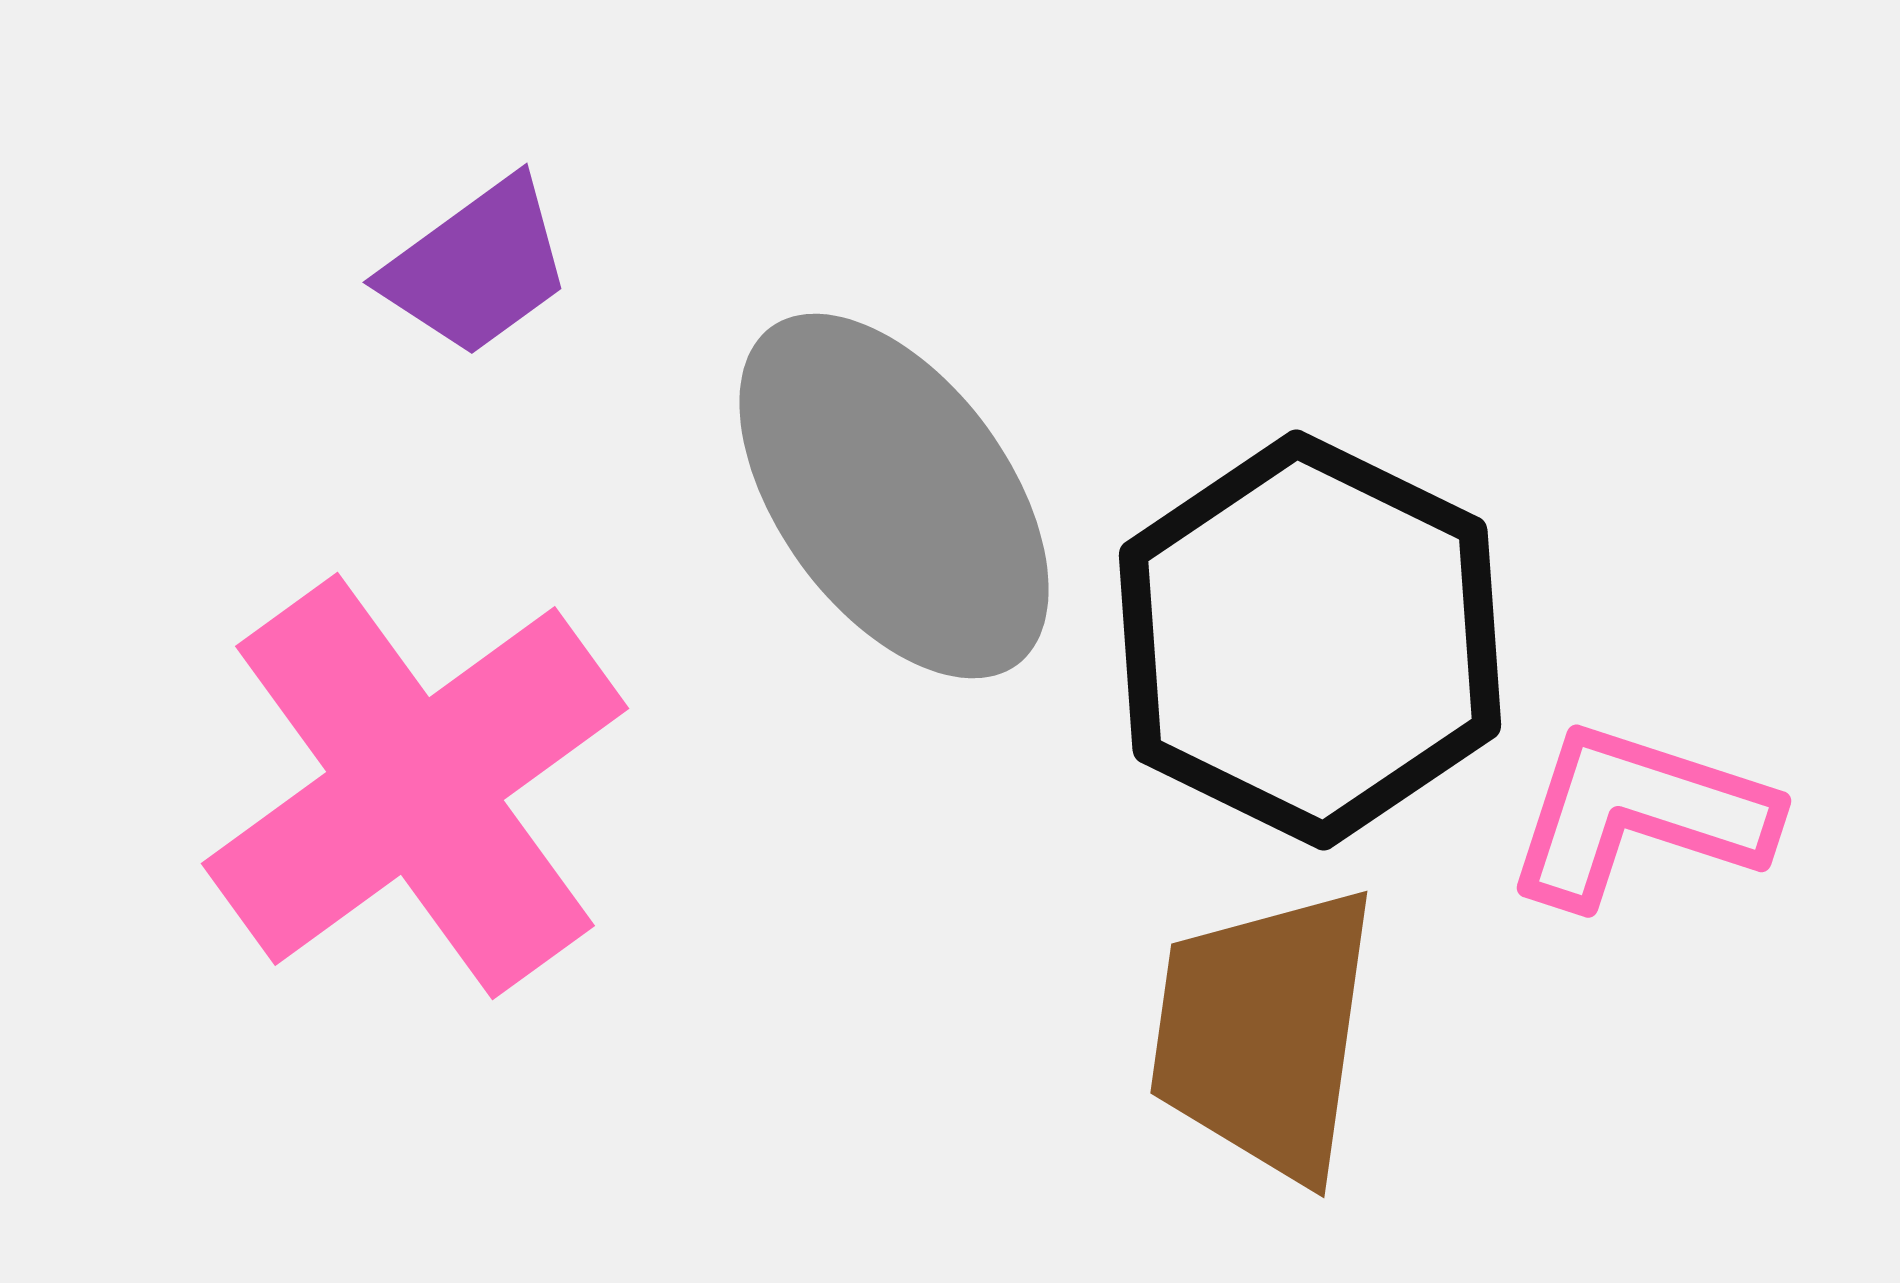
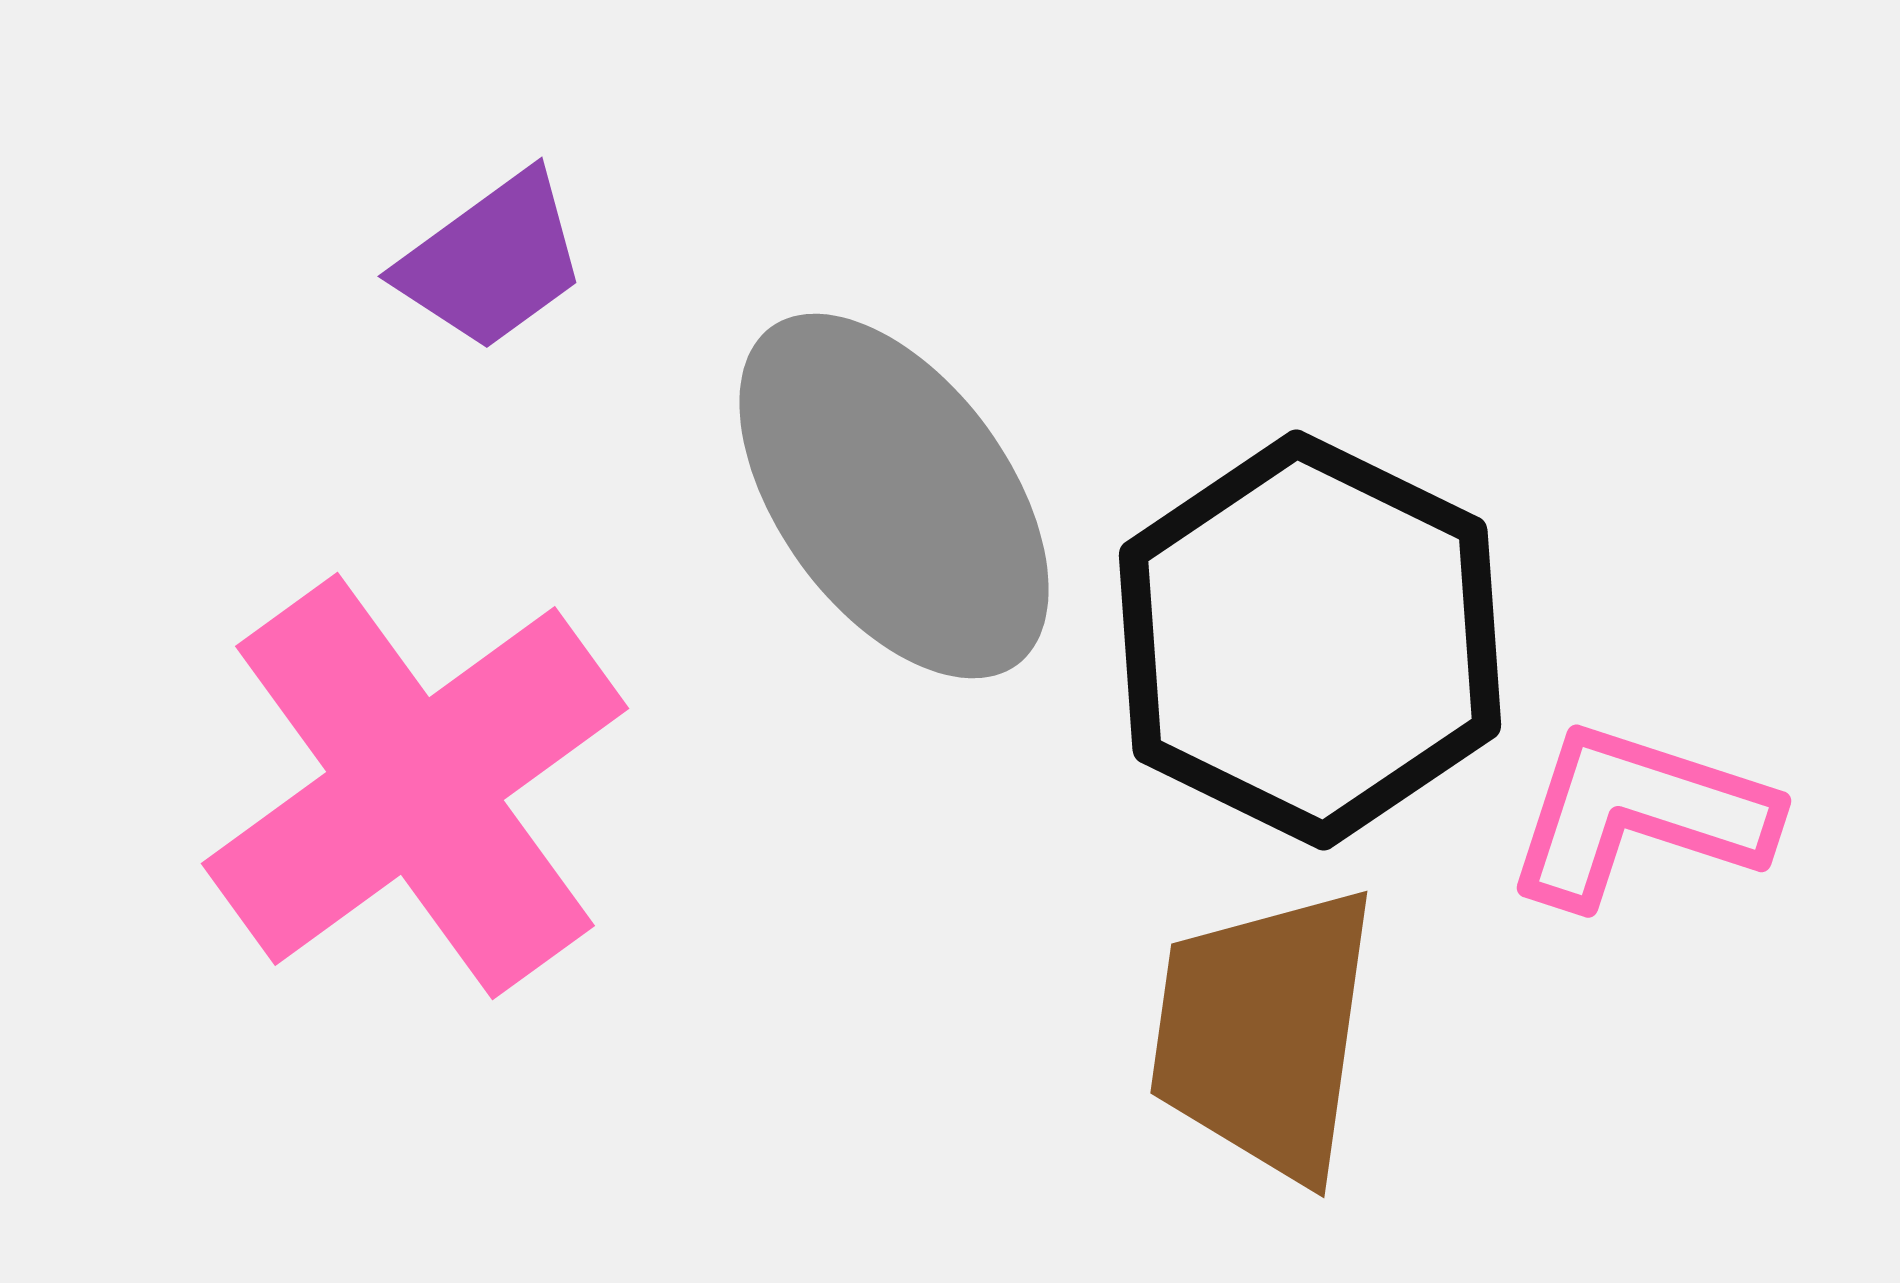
purple trapezoid: moved 15 px right, 6 px up
